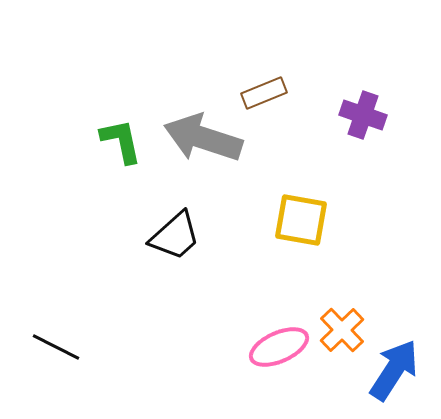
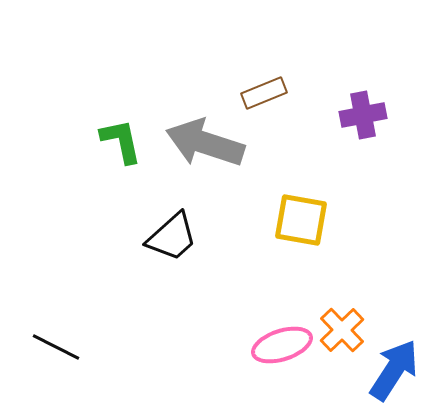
purple cross: rotated 30 degrees counterclockwise
gray arrow: moved 2 px right, 5 px down
black trapezoid: moved 3 px left, 1 px down
pink ellipse: moved 3 px right, 2 px up; rotated 6 degrees clockwise
